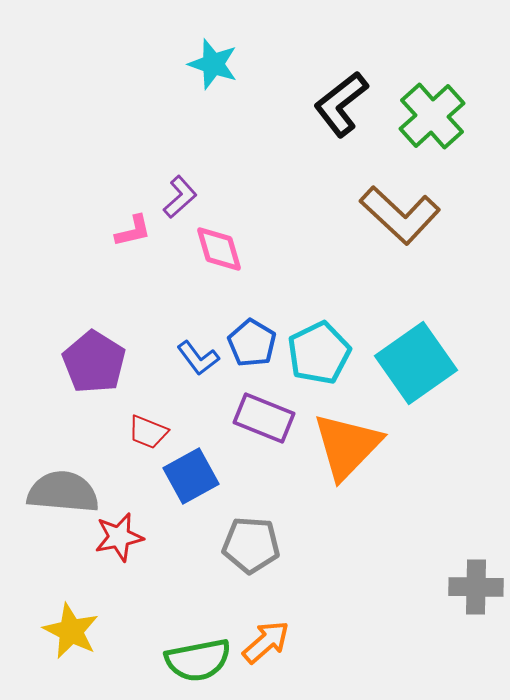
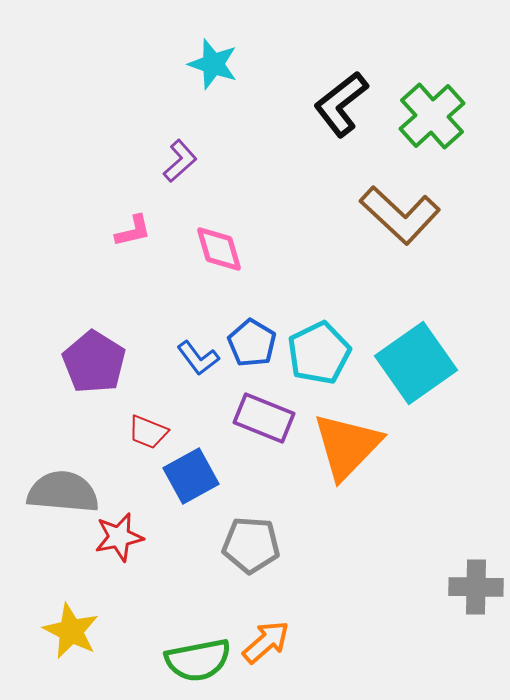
purple L-shape: moved 36 px up
